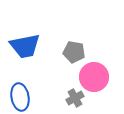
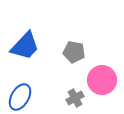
blue trapezoid: rotated 36 degrees counterclockwise
pink circle: moved 8 px right, 3 px down
blue ellipse: rotated 40 degrees clockwise
